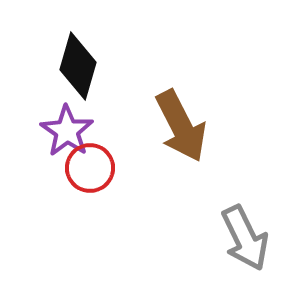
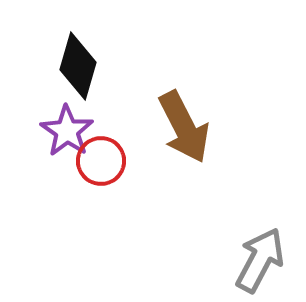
brown arrow: moved 3 px right, 1 px down
red circle: moved 11 px right, 7 px up
gray arrow: moved 15 px right, 22 px down; rotated 126 degrees counterclockwise
